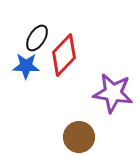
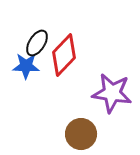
black ellipse: moved 5 px down
purple star: moved 1 px left
brown circle: moved 2 px right, 3 px up
